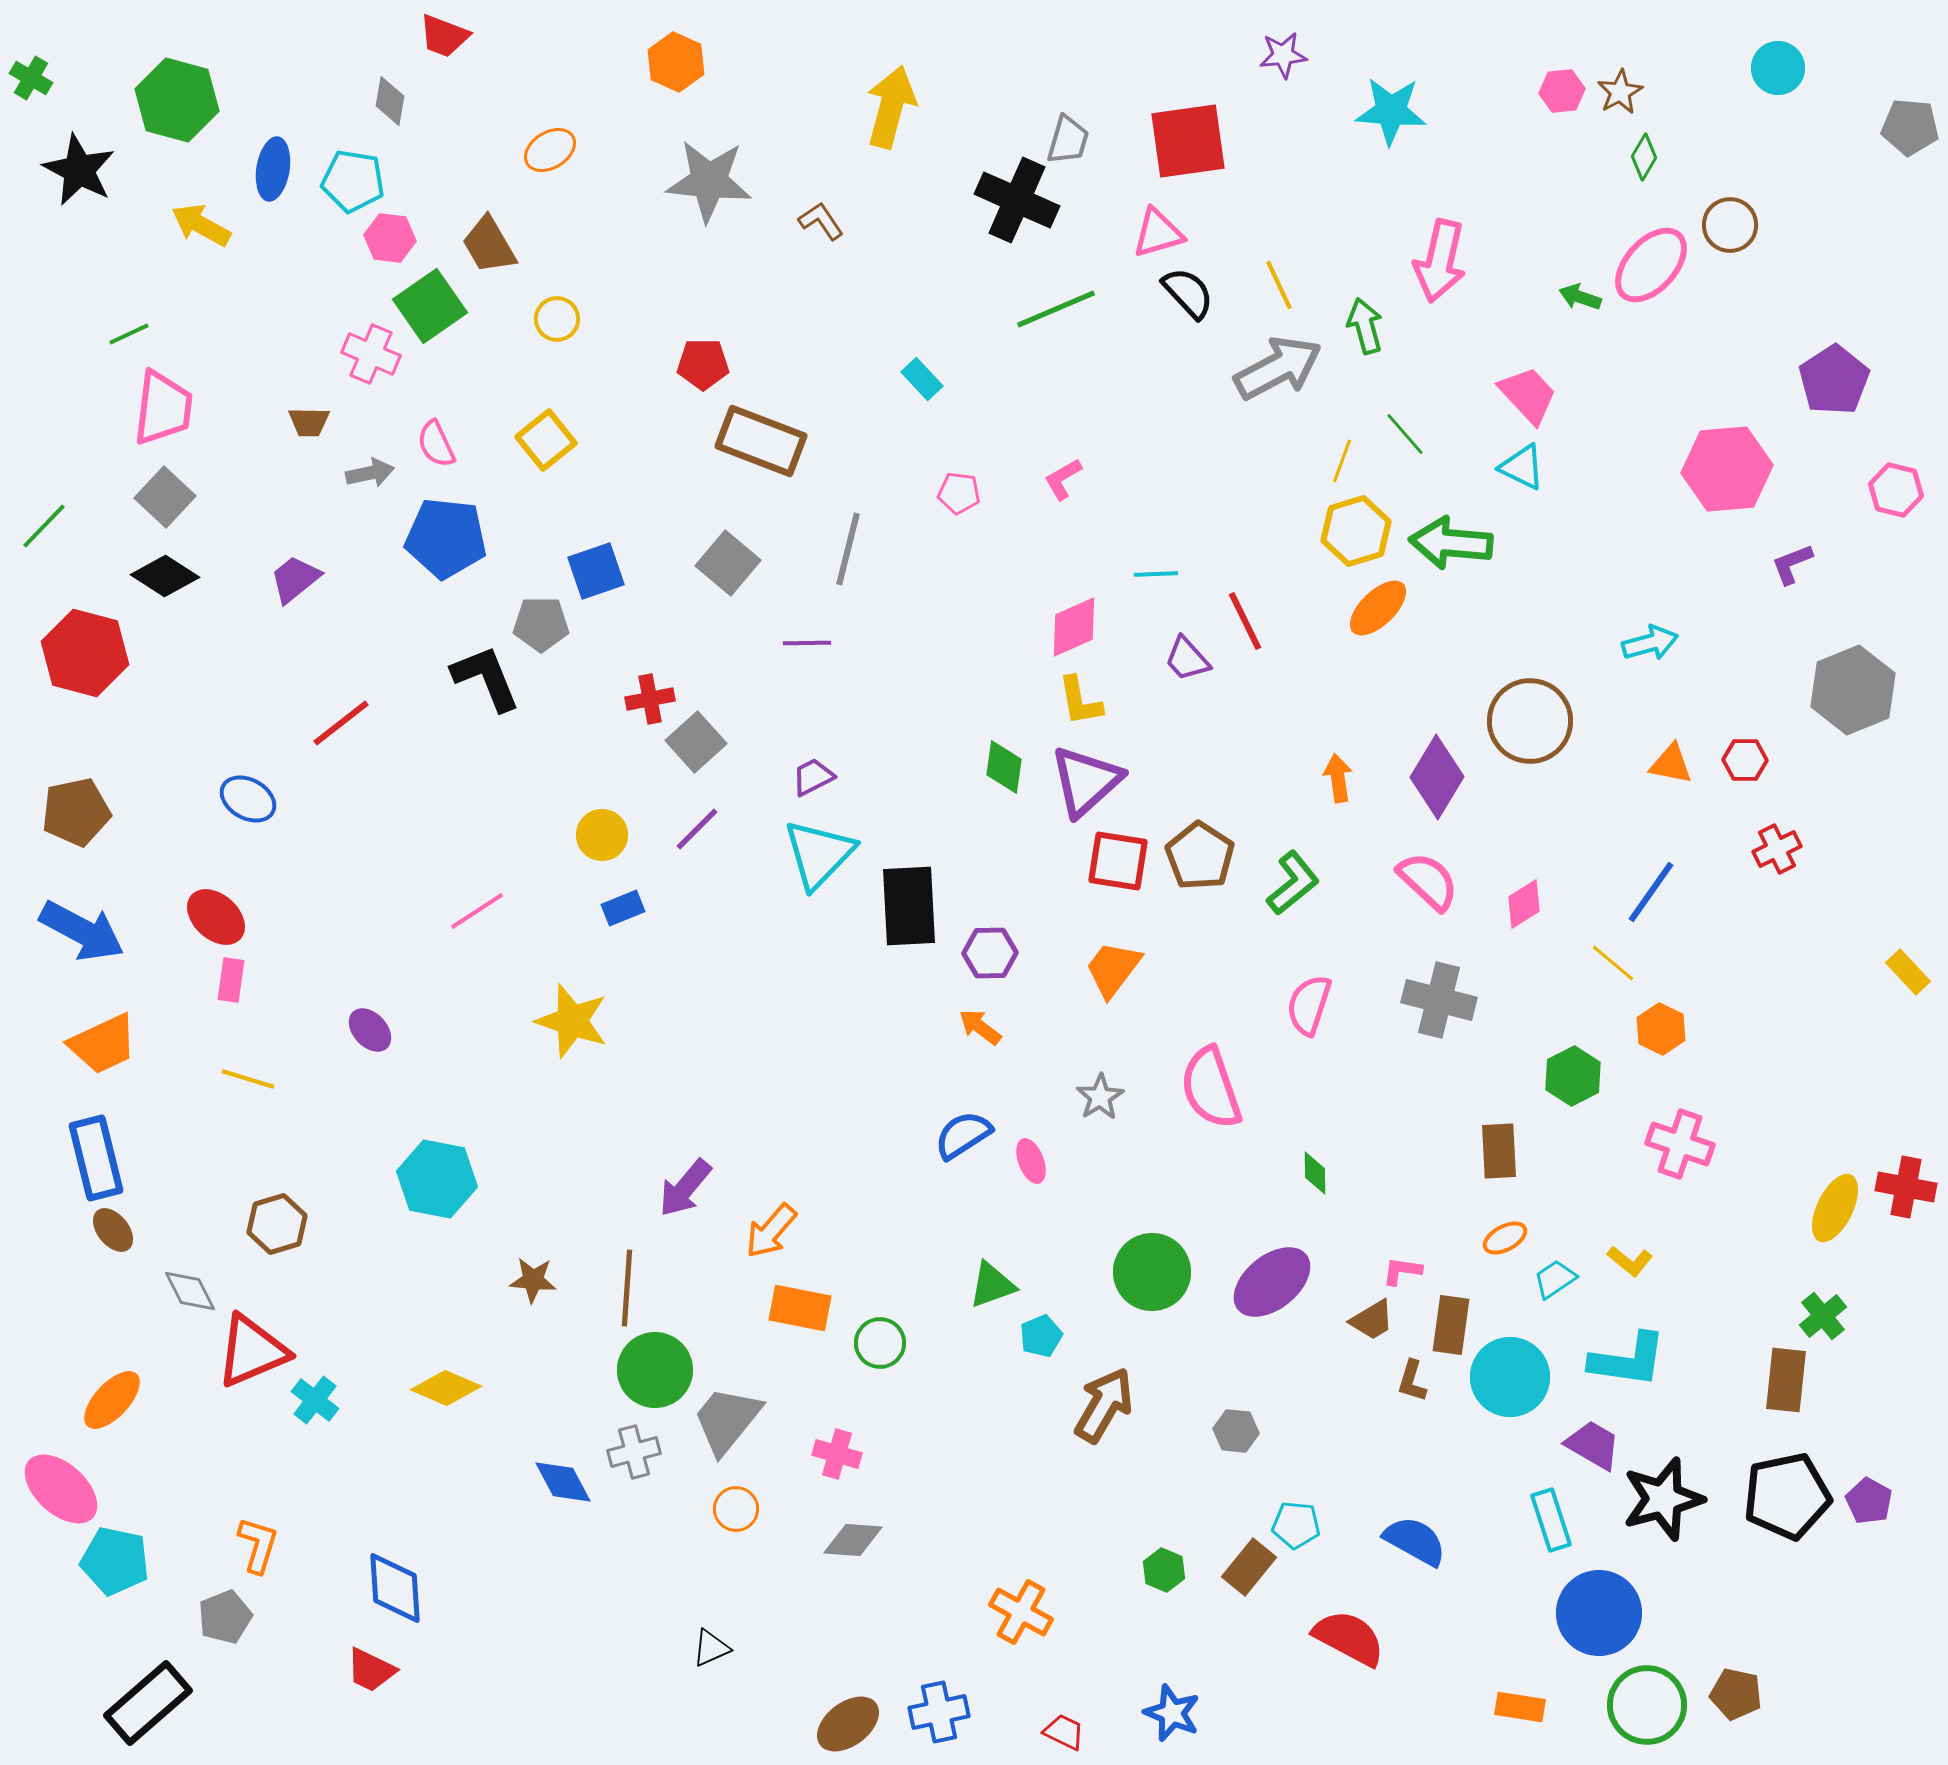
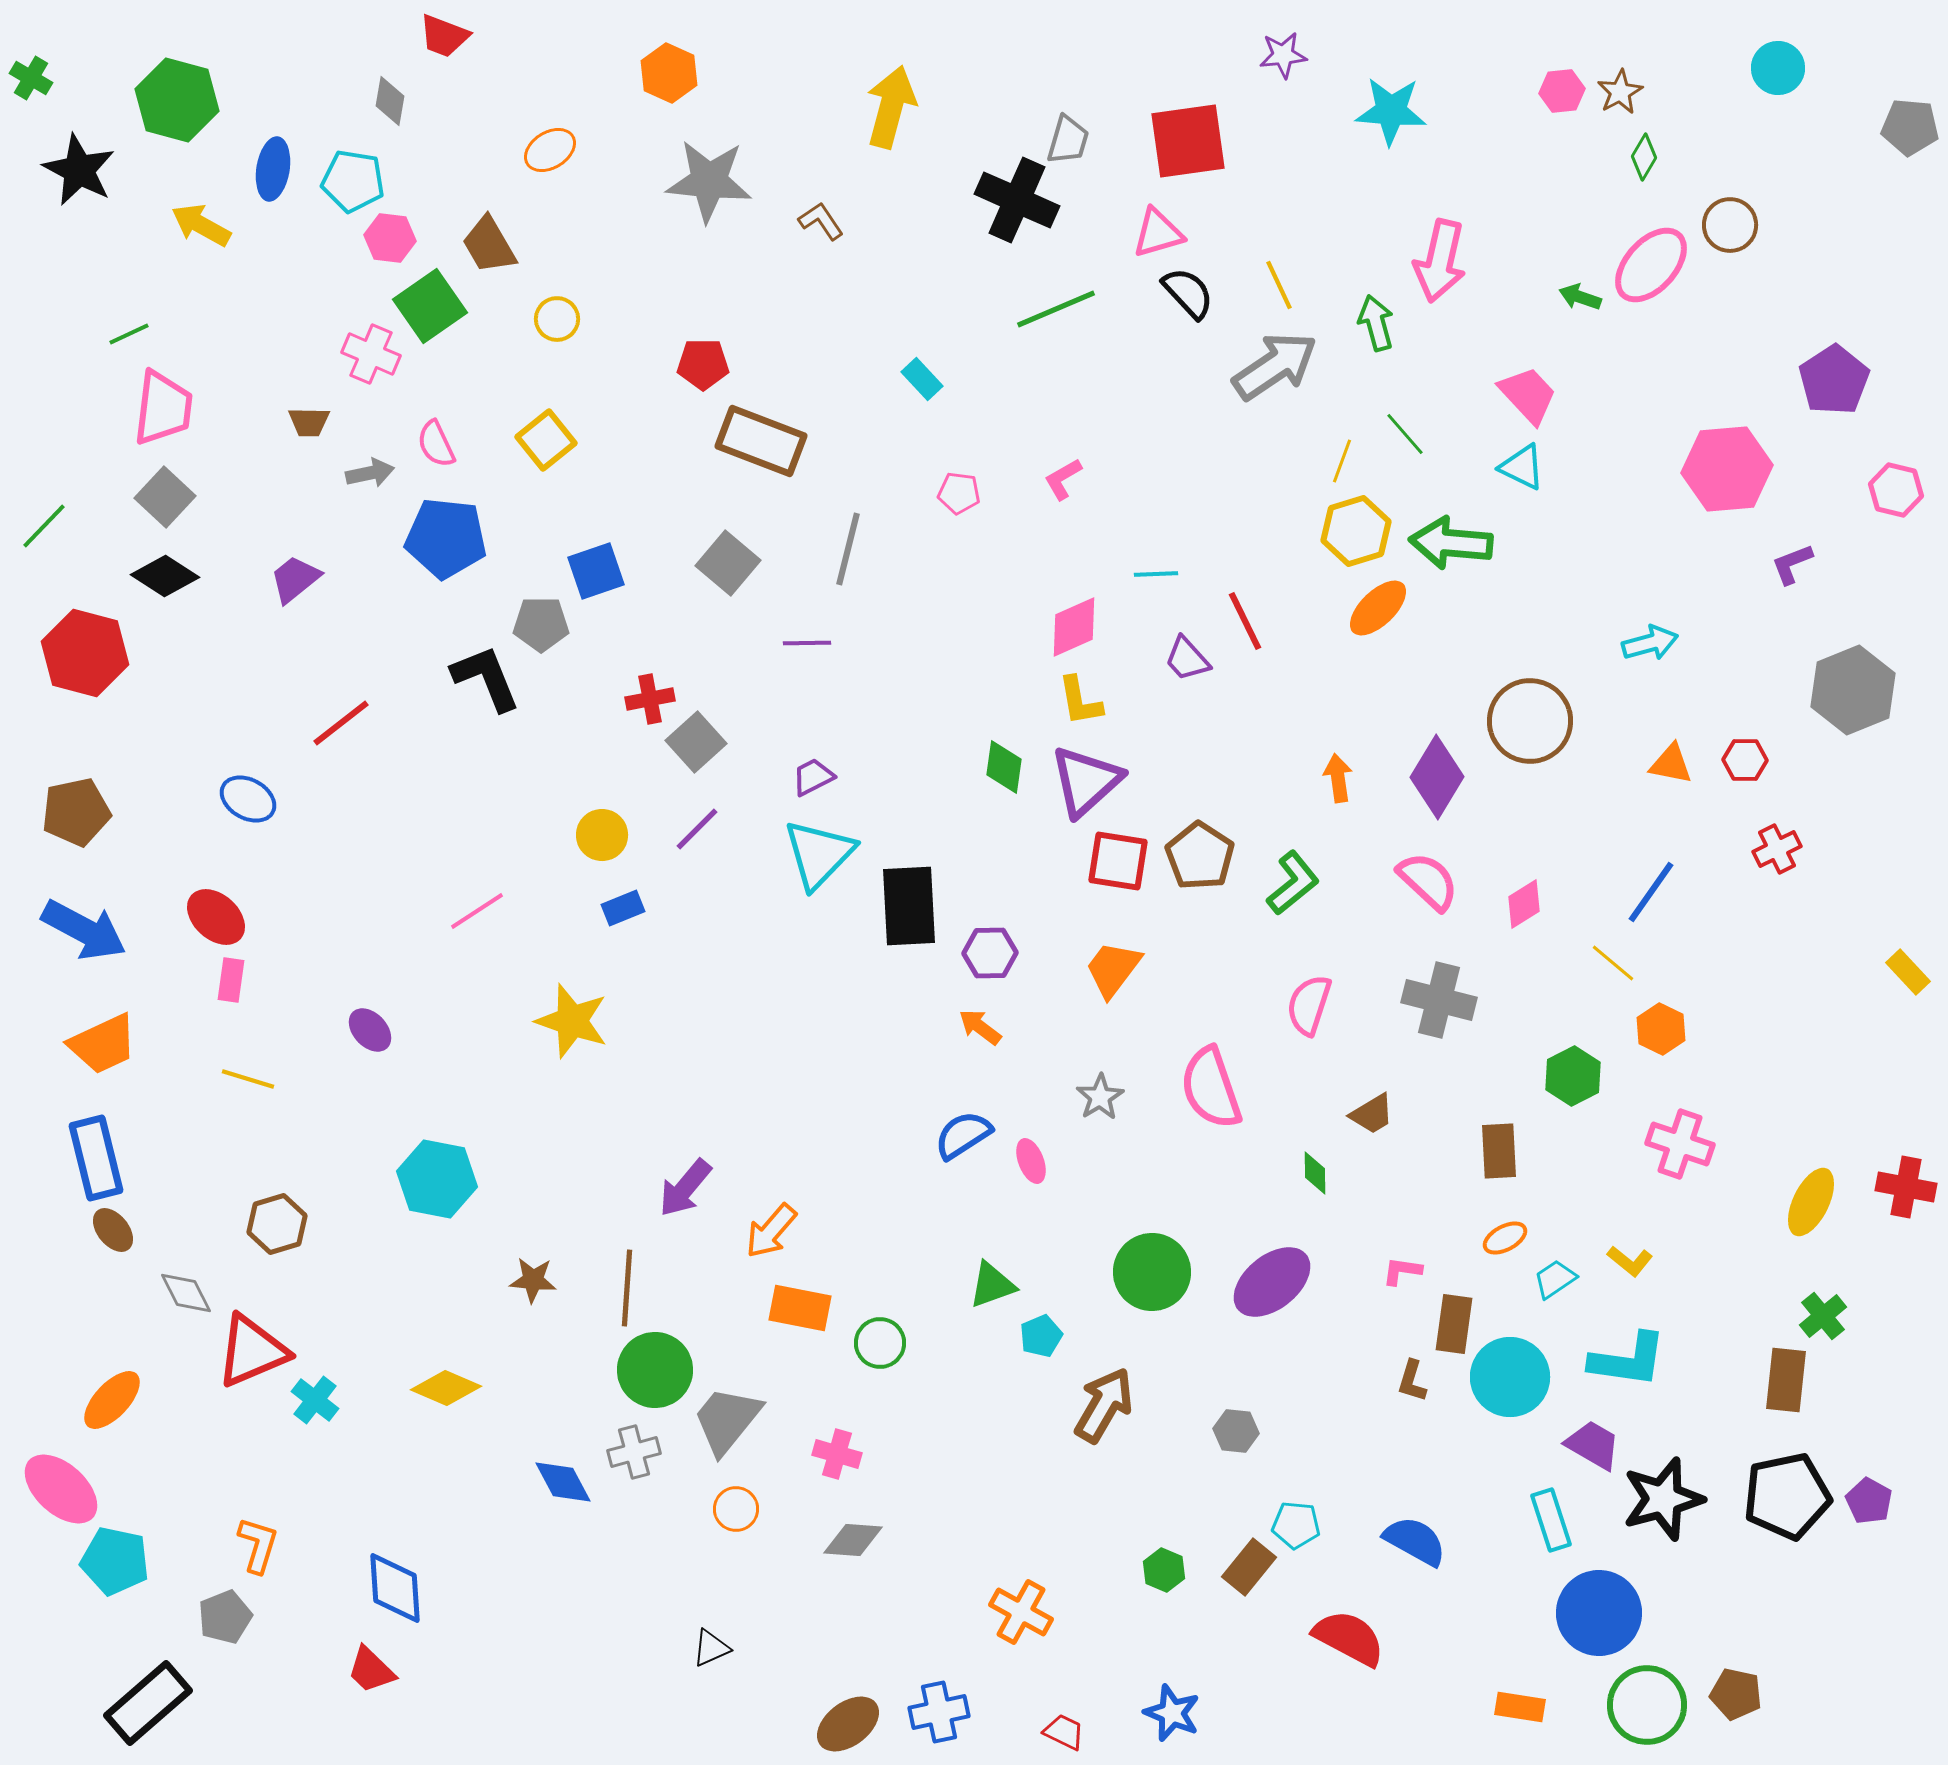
orange hexagon at (676, 62): moved 7 px left, 11 px down
green arrow at (1365, 326): moved 11 px right, 3 px up
gray arrow at (1278, 368): moved 3 px left, 2 px up; rotated 6 degrees counterclockwise
blue arrow at (82, 931): moved 2 px right, 1 px up
yellow ellipse at (1835, 1208): moved 24 px left, 6 px up
gray diamond at (190, 1291): moved 4 px left, 2 px down
brown trapezoid at (1372, 1320): moved 206 px up
brown rectangle at (1451, 1325): moved 3 px right, 1 px up
red trapezoid at (371, 1670): rotated 18 degrees clockwise
